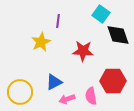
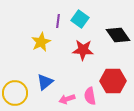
cyan square: moved 21 px left, 5 px down
black diamond: rotated 15 degrees counterclockwise
red star: moved 1 px up
blue triangle: moved 9 px left; rotated 12 degrees counterclockwise
yellow circle: moved 5 px left, 1 px down
pink semicircle: moved 1 px left
